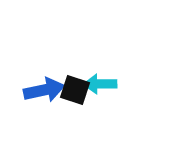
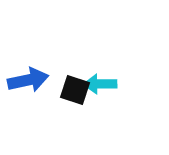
blue arrow: moved 16 px left, 10 px up
